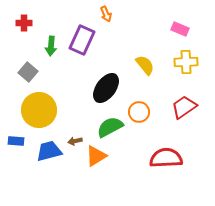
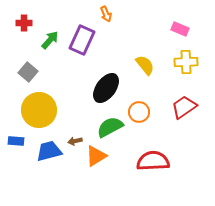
green arrow: moved 1 px left, 6 px up; rotated 144 degrees counterclockwise
red semicircle: moved 13 px left, 3 px down
